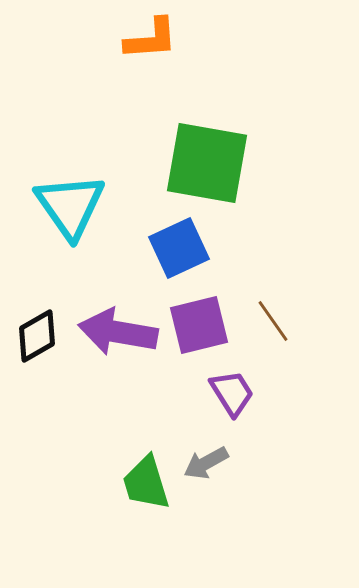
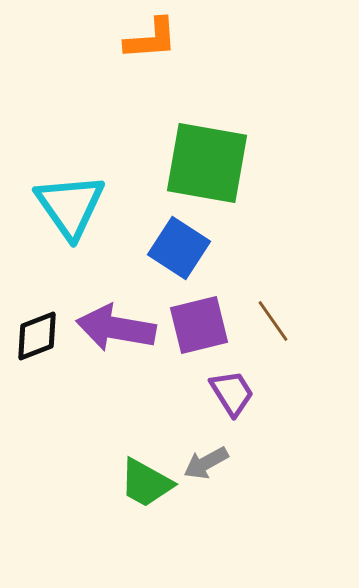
blue square: rotated 32 degrees counterclockwise
purple arrow: moved 2 px left, 4 px up
black diamond: rotated 8 degrees clockwise
green trapezoid: rotated 44 degrees counterclockwise
